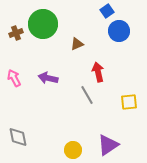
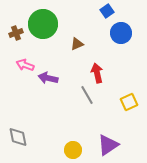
blue circle: moved 2 px right, 2 px down
red arrow: moved 1 px left, 1 px down
pink arrow: moved 11 px right, 13 px up; rotated 42 degrees counterclockwise
yellow square: rotated 18 degrees counterclockwise
